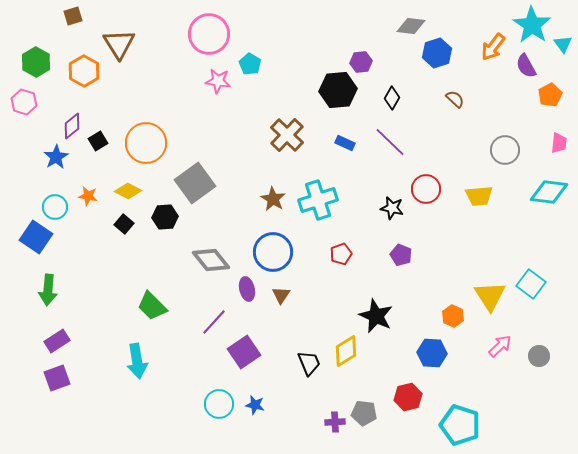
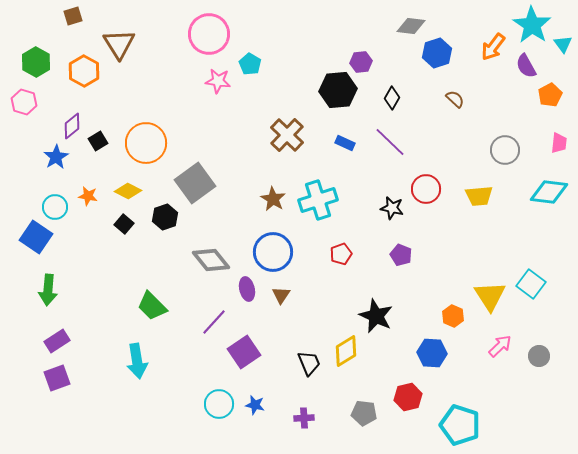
black hexagon at (165, 217): rotated 15 degrees counterclockwise
purple cross at (335, 422): moved 31 px left, 4 px up
